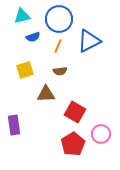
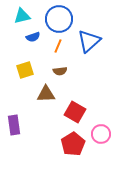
blue triangle: rotated 15 degrees counterclockwise
